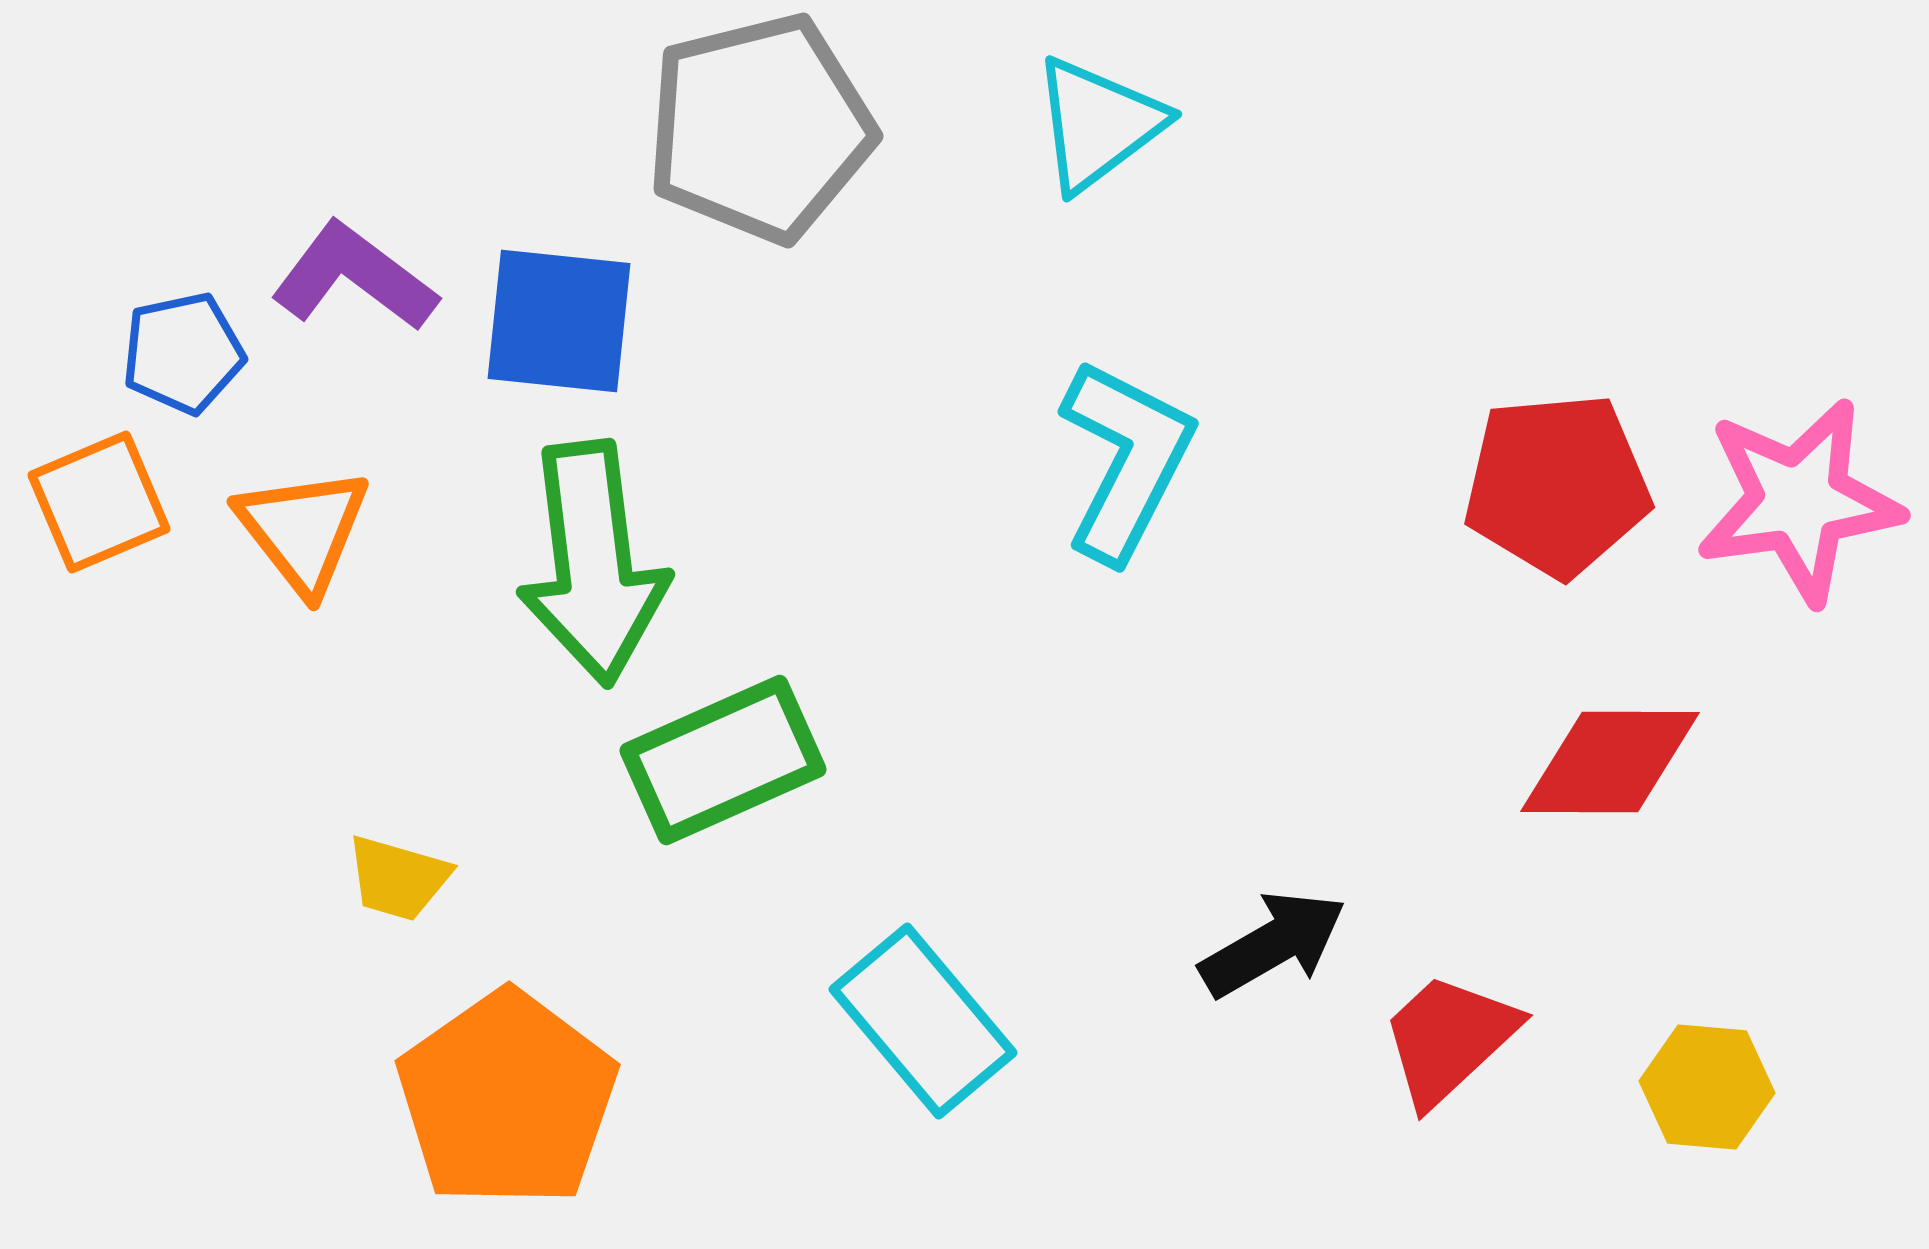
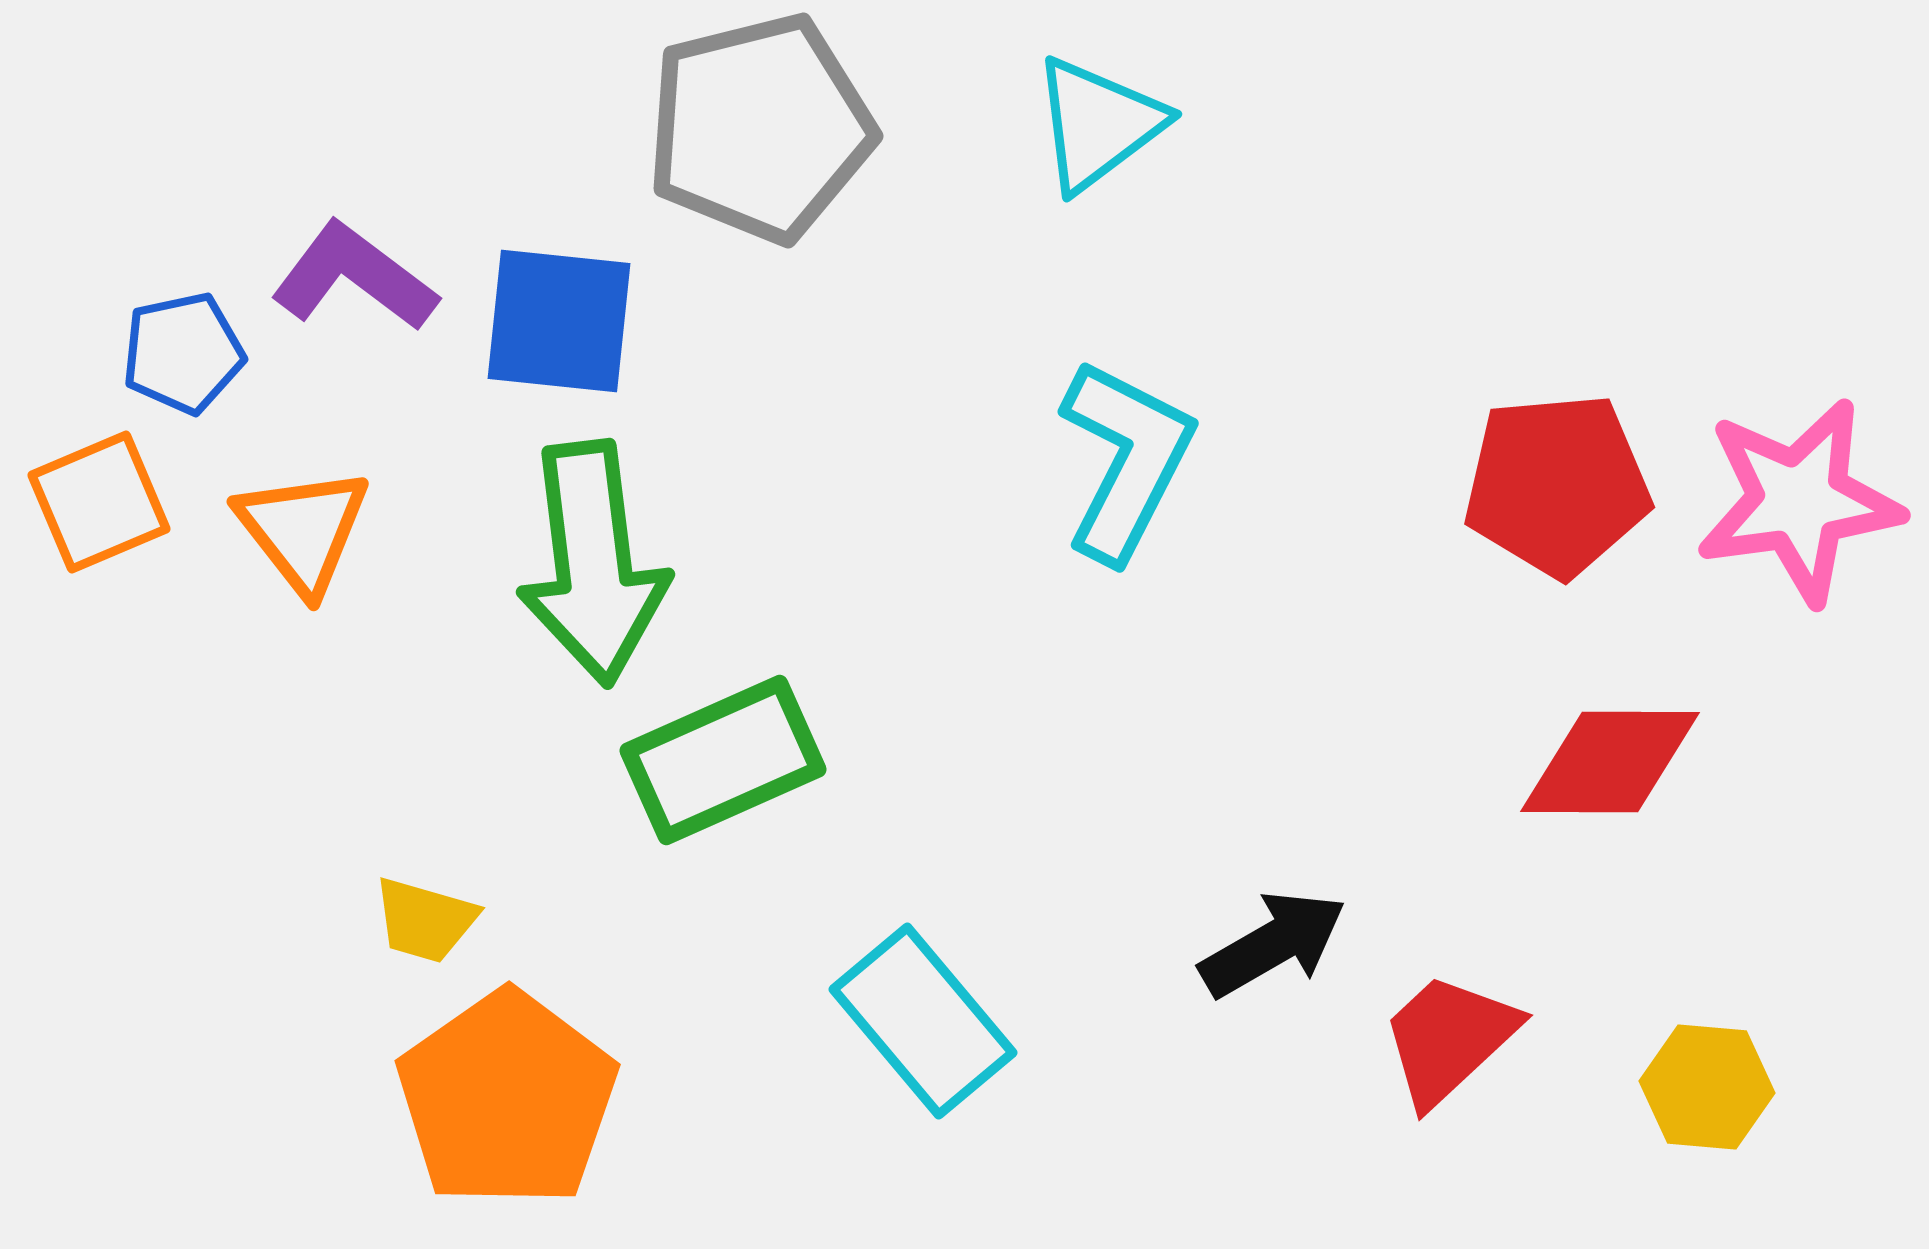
yellow trapezoid: moved 27 px right, 42 px down
